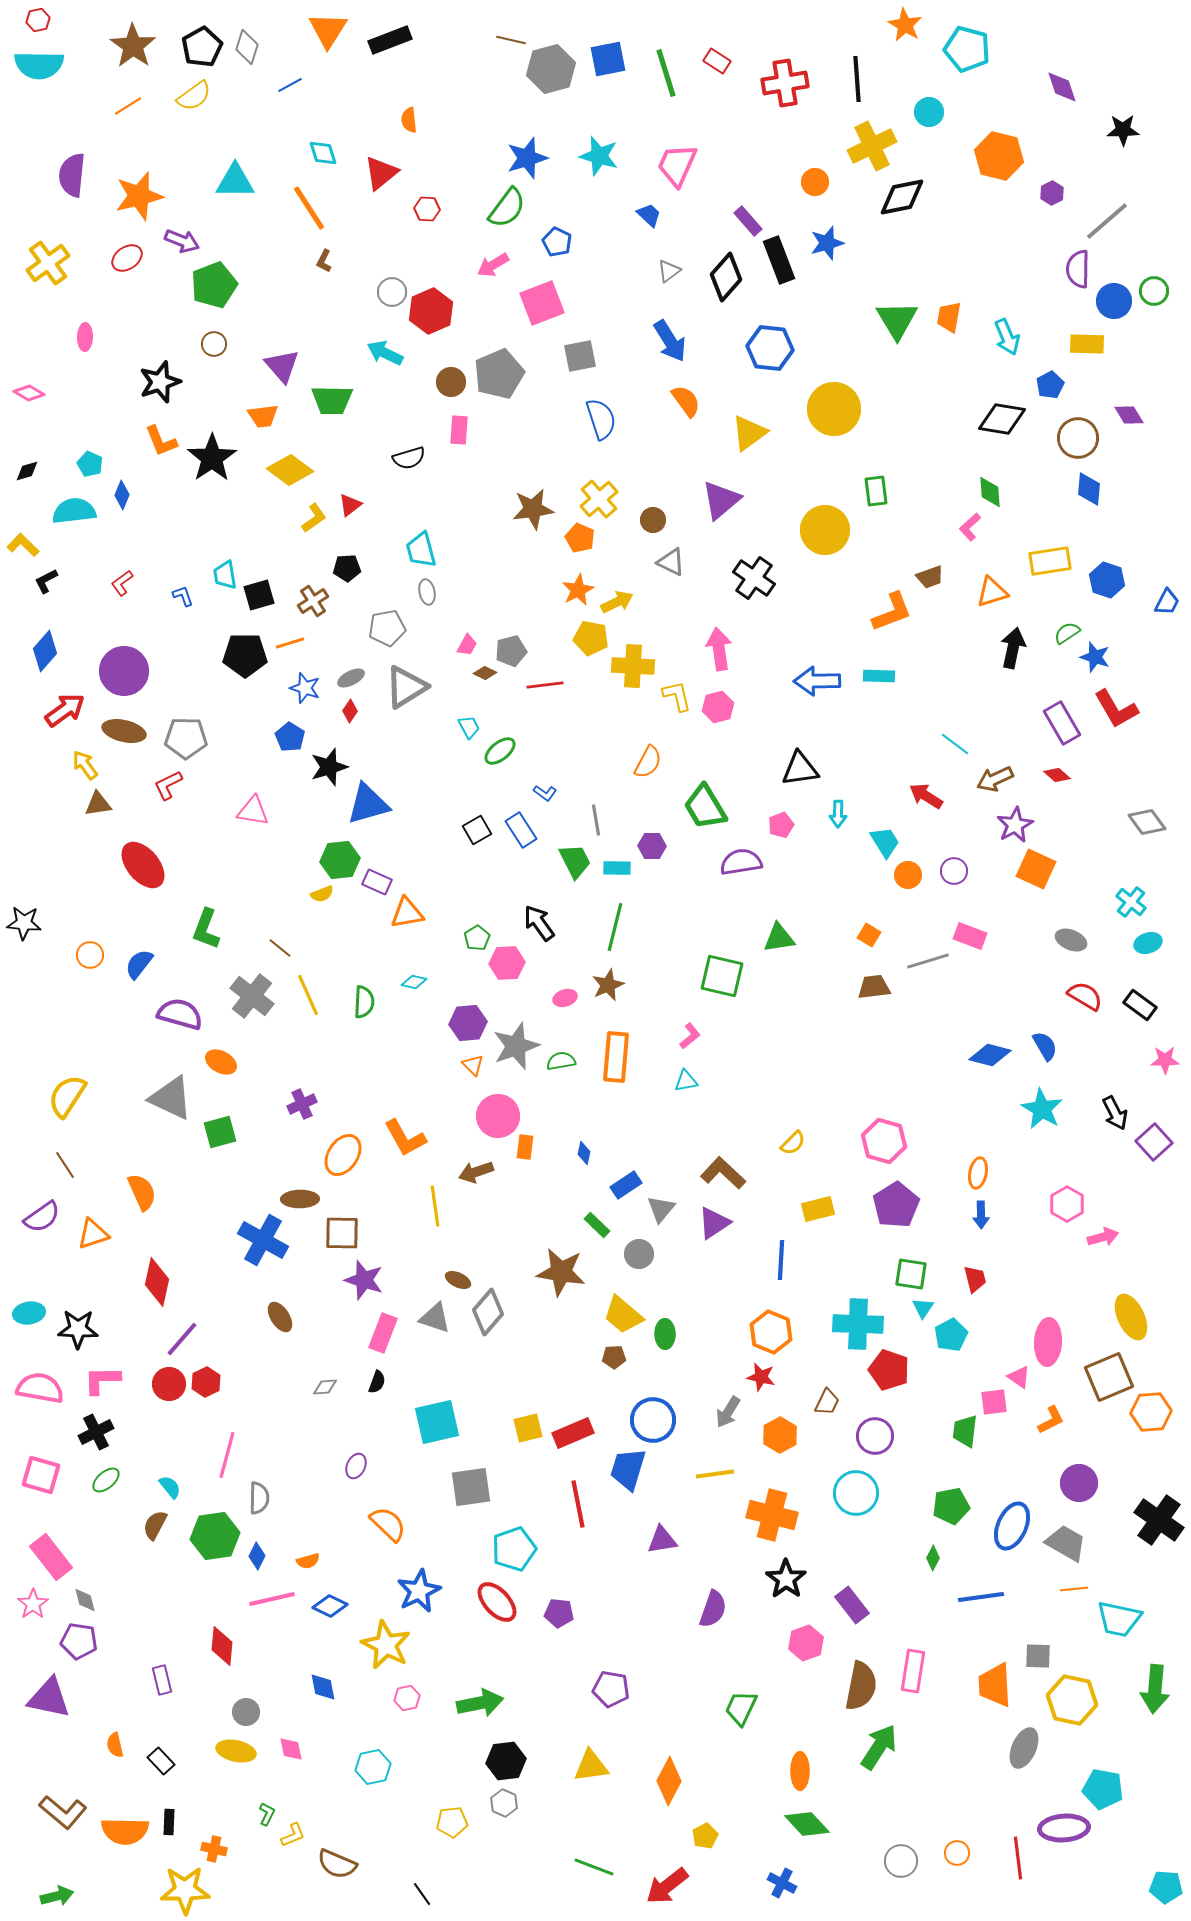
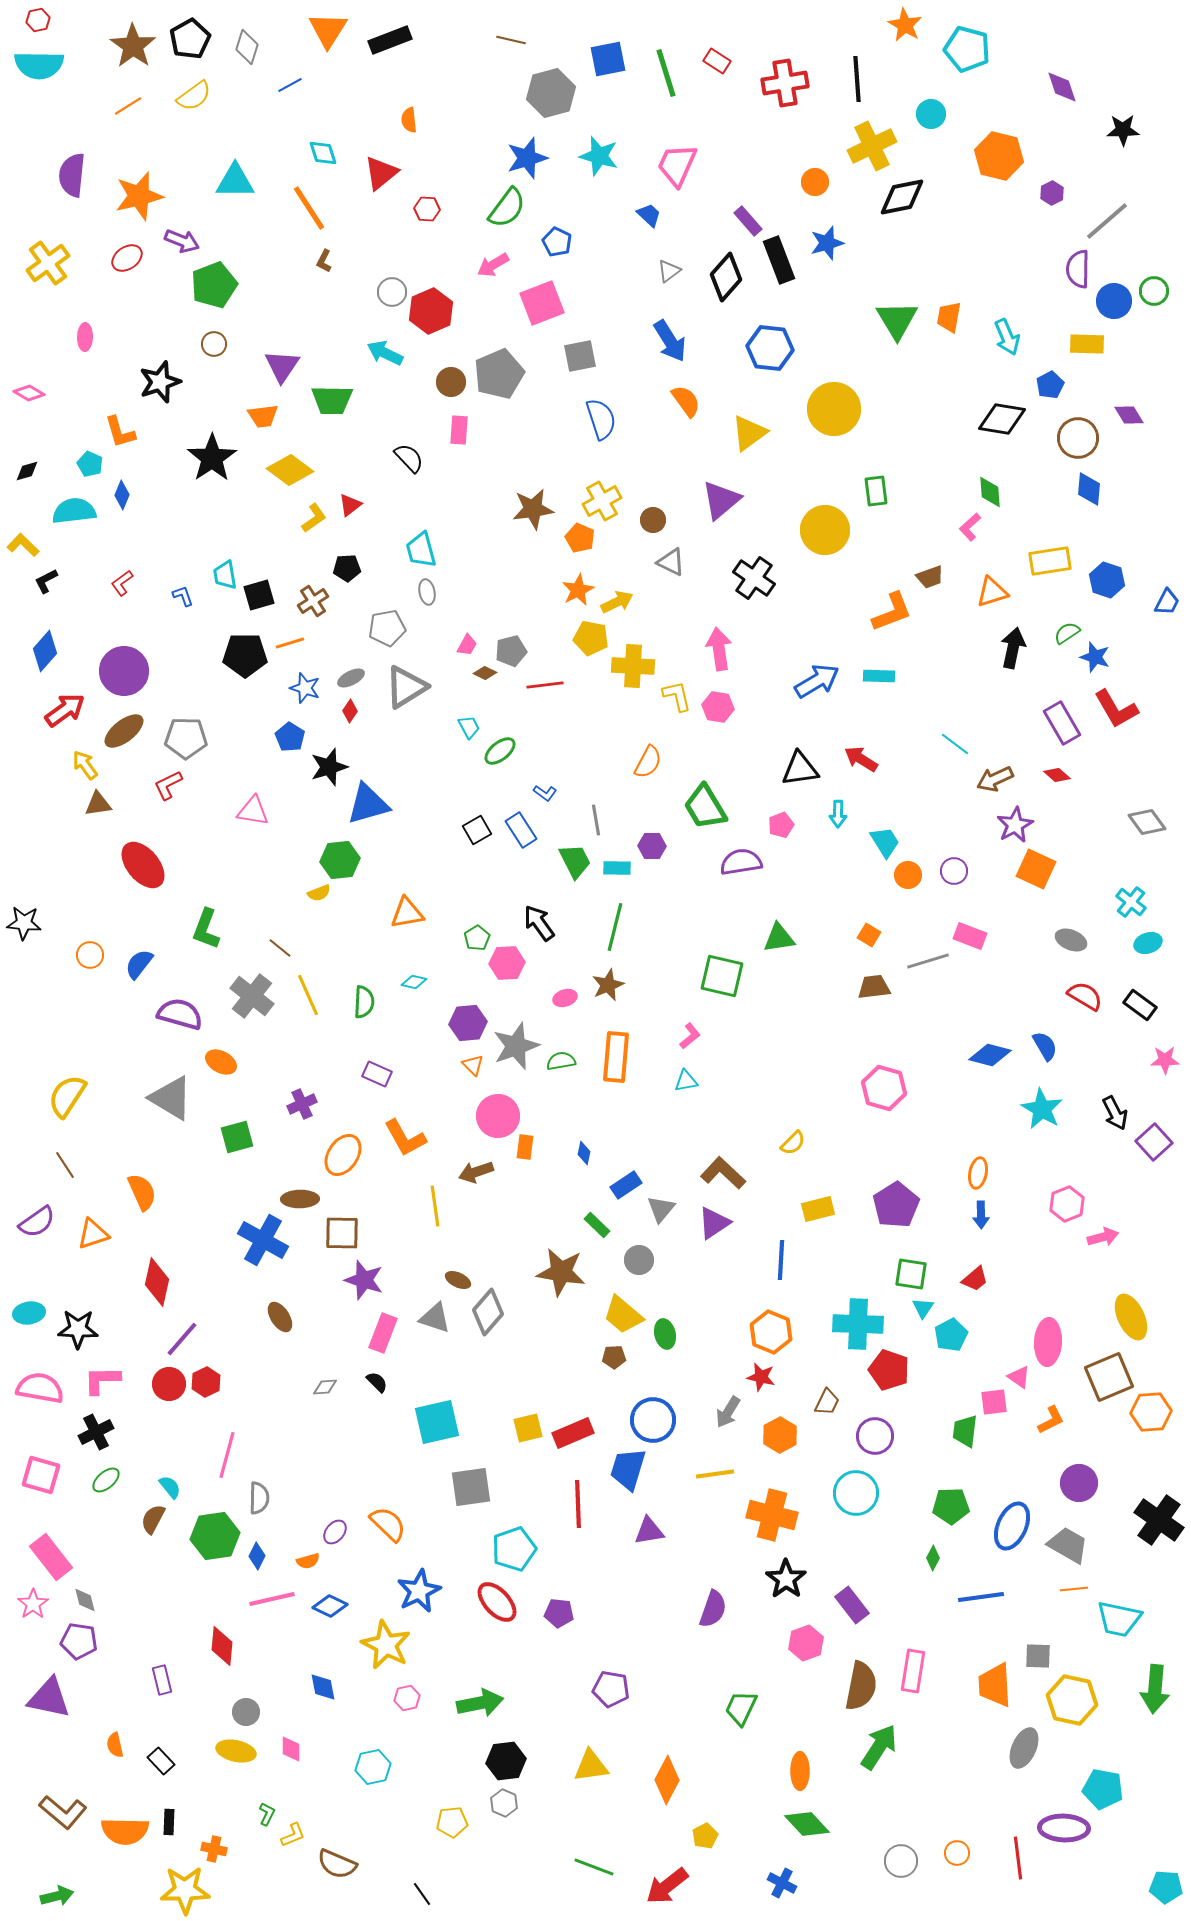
black pentagon at (202, 47): moved 12 px left, 8 px up
gray hexagon at (551, 69): moved 24 px down
cyan circle at (929, 112): moved 2 px right, 2 px down
purple triangle at (282, 366): rotated 15 degrees clockwise
orange L-shape at (161, 441): moved 41 px left, 9 px up; rotated 6 degrees clockwise
black semicircle at (409, 458): rotated 116 degrees counterclockwise
yellow cross at (599, 499): moved 3 px right, 2 px down; rotated 12 degrees clockwise
blue arrow at (817, 681): rotated 150 degrees clockwise
pink hexagon at (718, 707): rotated 24 degrees clockwise
brown ellipse at (124, 731): rotated 51 degrees counterclockwise
red arrow at (926, 796): moved 65 px left, 37 px up
purple rectangle at (377, 882): moved 192 px down
yellow semicircle at (322, 894): moved 3 px left, 1 px up
gray triangle at (171, 1098): rotated 6 degrees clockwise
green square at (220, 1132): moved 17 px right, 5 px down
pink hexagon at (884, 1141): moved 53 px up
pink hexagon at (1067, 1204): rotated 8 degrees clockwise
purple semicircle at (42, 1217): moved 5 px left, 5 px down
gray circle at (639, 1254): moved 6 px down
red trapezoid at (975, 1279): rotated 64 degrees clockwise
green ellipse at (665, 1334): rotated 12 degrees counterclockwise
black semicircle at (377, 1382): rotated 65 degrees counterclockwise
purple ellipse at (356, 1466): moved 21 px left, 66 px down; rotated 15 degrees clockwise
red line at (578, 1504): rotated 9 degrees clockwise
green pentagon at (951, 1506): rotated 9 degrees clockwise
brown semicircle at (155, 1525): moved 2 px left, 6 px up
purple triangle at (662, 1540): moved 13 px left, 9 px up
gray trapezoid at (1066, 1543): moved 2 px right, 2 px down
pink diamond at (291, 1749): rotated 12 degrees clockwise
orange diamond at (669, 1781): moved 2 px left, 1 px up
purple ellipse at (1064, 1828): rotated 6 degrees clockwise
